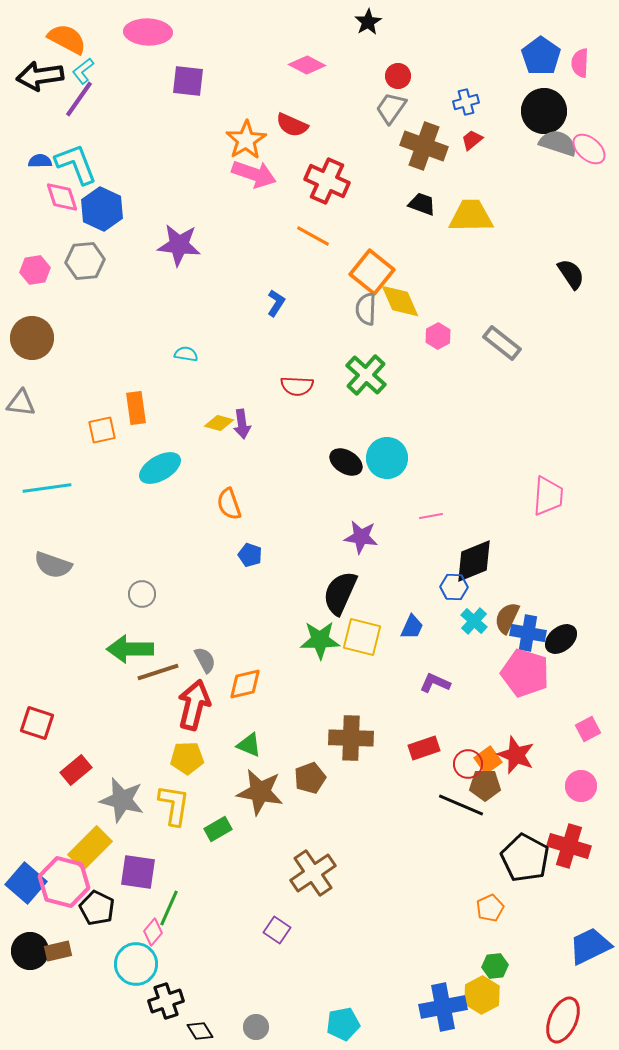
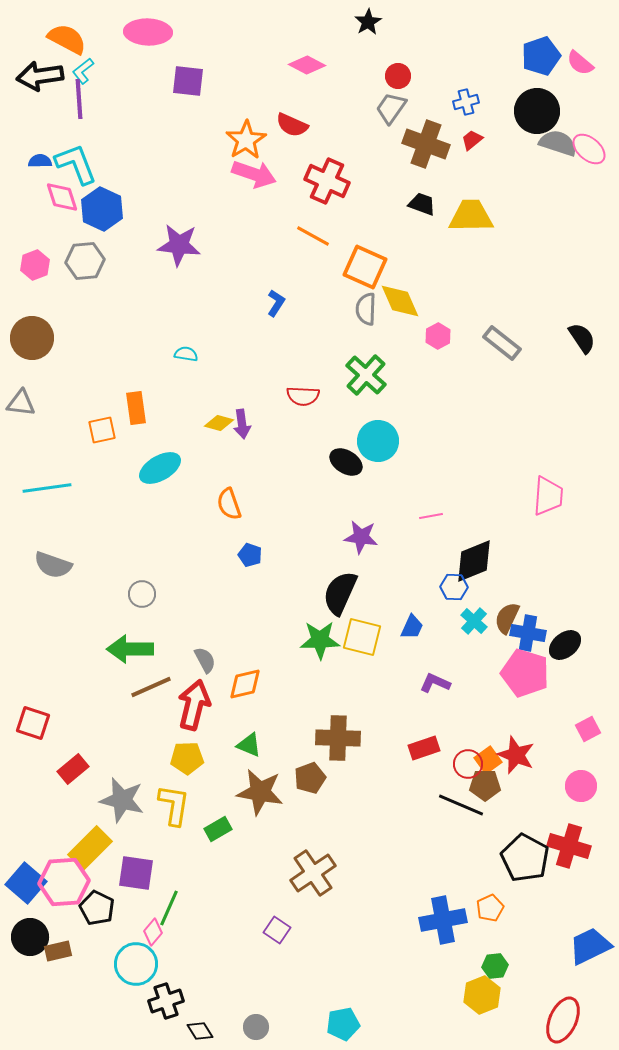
blue pentagon at (541, 56): rotated 18 degrees clockwise
pink semicircle at (580, 63): rotated 52 degrees counterclockwise
purple line at (79, 99): rotated 39 degrees counterclockwise
black circle at (544, 111): moved 7 px left
brown cross at (424, 146): moved 2 px right, 2 px up
pink hexagon at (35, 270): moved 5 px up; rotated 12 degrees counterclockwise
orange square at (372, 272): moved 7 px left, 5 px up; rotated 15 degrees counterclockwise
black semicircle at (571, 274): moved 11 px right, 64 px down
red semicircle at (297, 386): moved 6 px right, 10 px down
cyan circle at (387, 458): moved 9 px left, 17 px up
black ellipse at (561, 639): moved 4 px right, 6 px down
brown line at (158, 672): moved 7 px left, 15 px down; rotated 6 degrees counterclockwise
red square at (37, 723): moved 4 px left
brown cross at (351, 738): moved 13 px left
red rectangle at (76, 770): moved 3 px left, 1 px up
purple square at (138, 872): moved 2 px left, 1 px down
pink hexagon at (64, 882): rotated 18 degrees counterclockwise
black circle at (30, 951): moved 14 px up
yellow hexagon at (482, 995): rotated 6 degrees clockwise
blue cross at (443, 1007): moved 87 px up
